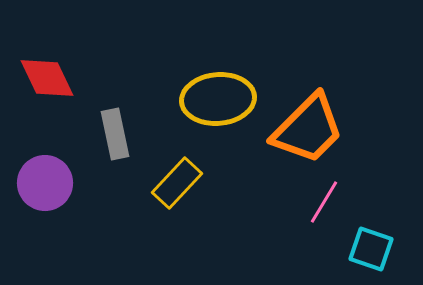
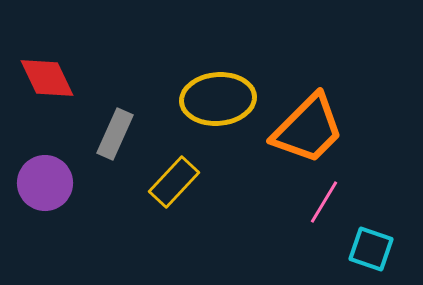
gray rectangle: rotated 36 degrees clockwise
yellow rectangle: moved 3 px left, 1 px up
